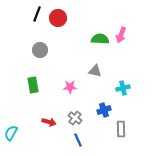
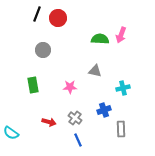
gray circle: moved 3 px right
cyan semicircle: rotated 84 degrees counterclockwise
